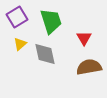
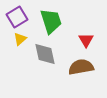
red triangle: moved 2 px right, 2 px down
yellow triangle: moved 5 px up
brown semicircle: moved 8 px left
